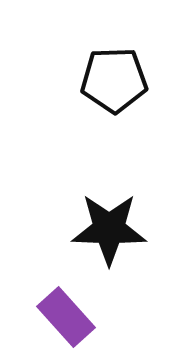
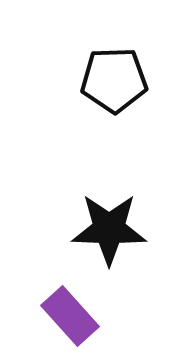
purple rectangle: moved 4 px right, 1 px up
